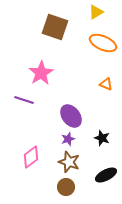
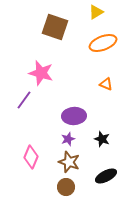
orange ellipse: rotated 44 degrees counterclockwise
pink star: rotated 25 degrees counterclockwise
purple line: rotated 72 degrees counterclockwise
purple ellipse: moved 3 px right; rotated 55 degrees counterclockwise
black star: moved 1 px down
pink diamond: rotated 30 degrees counterclockwise
black ellipse: moved 1 px down
